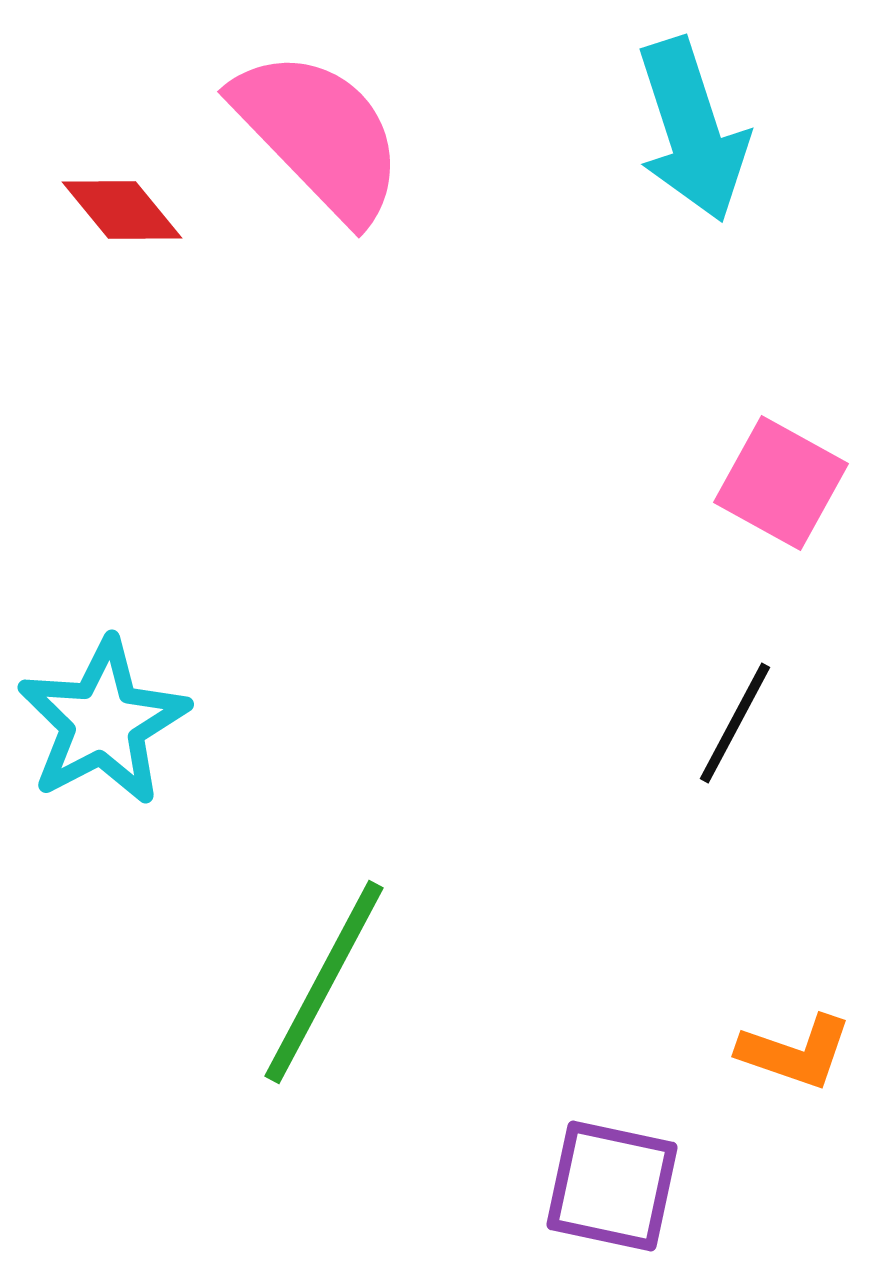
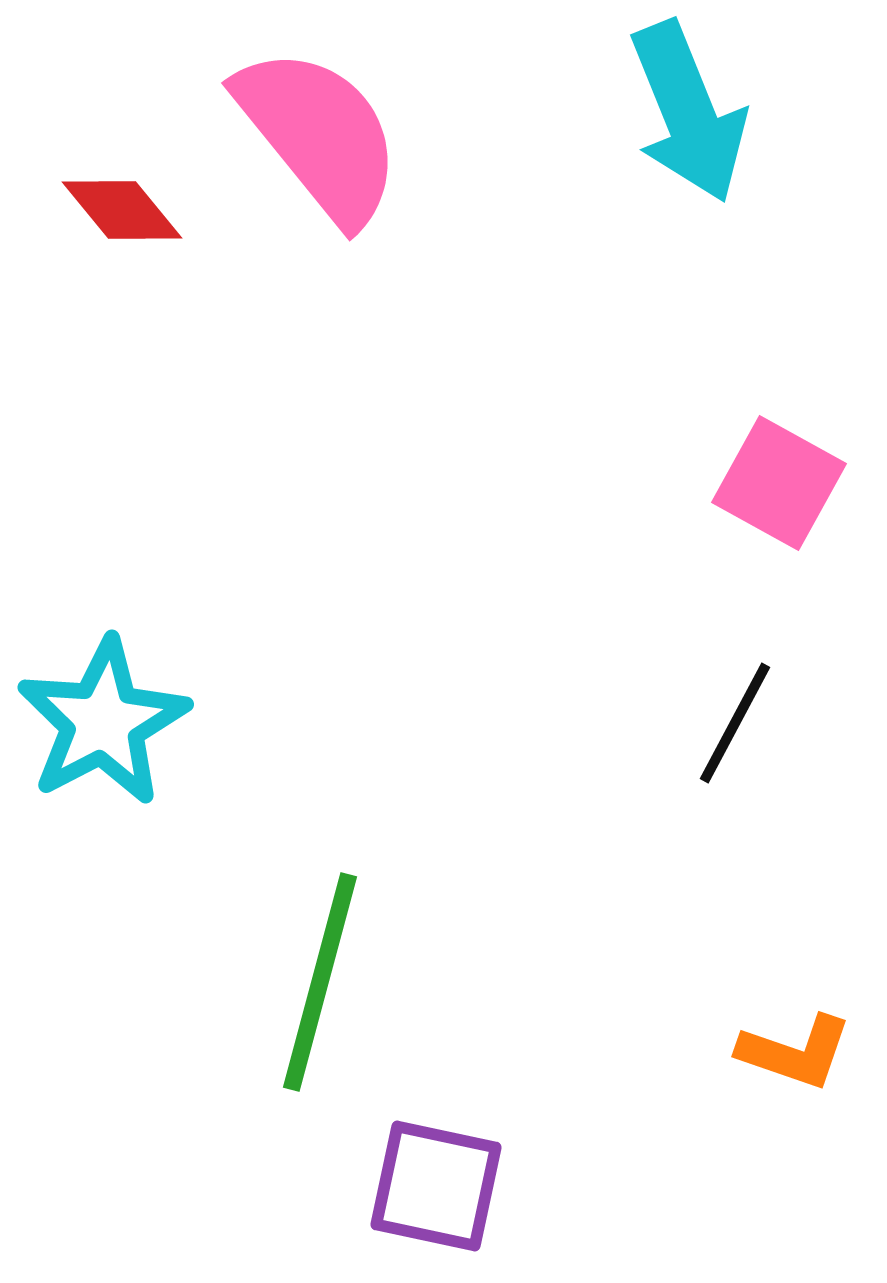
cyan arrow: moved 4 px left, 18 px up; rotated 4 degrees counterclockwise
pink semicircle: rotated 5 degrees clockwise
pink square: moved 2 px left
green line: moved 4 px left; rotated 13 degrees counterclockwise
purple square: moved 176 px left
